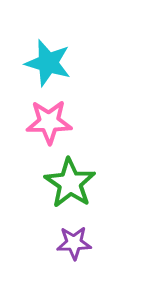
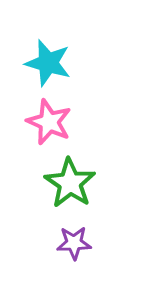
pink star: rotated 24 degrees clockwise
